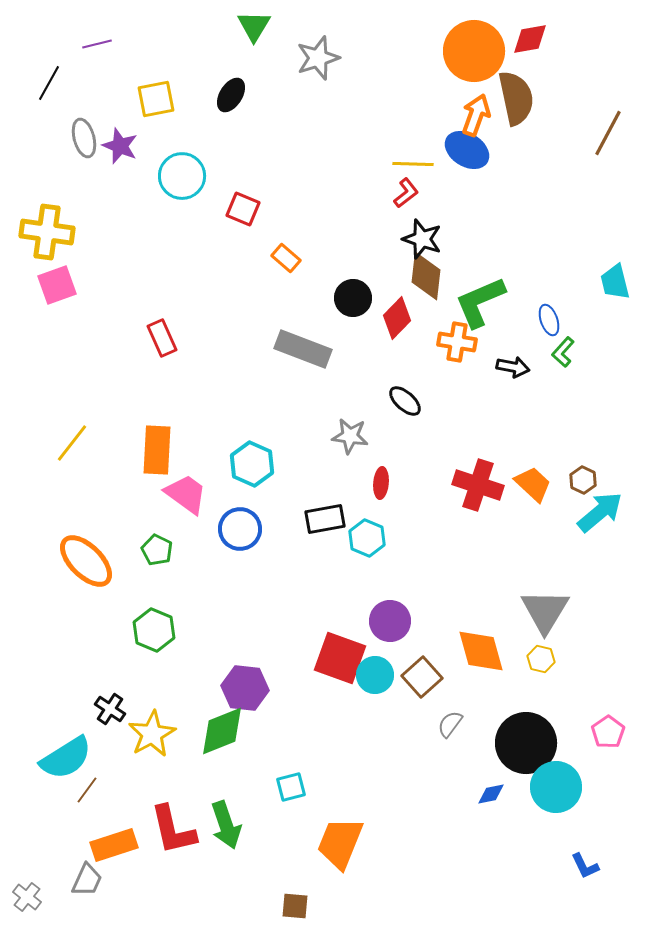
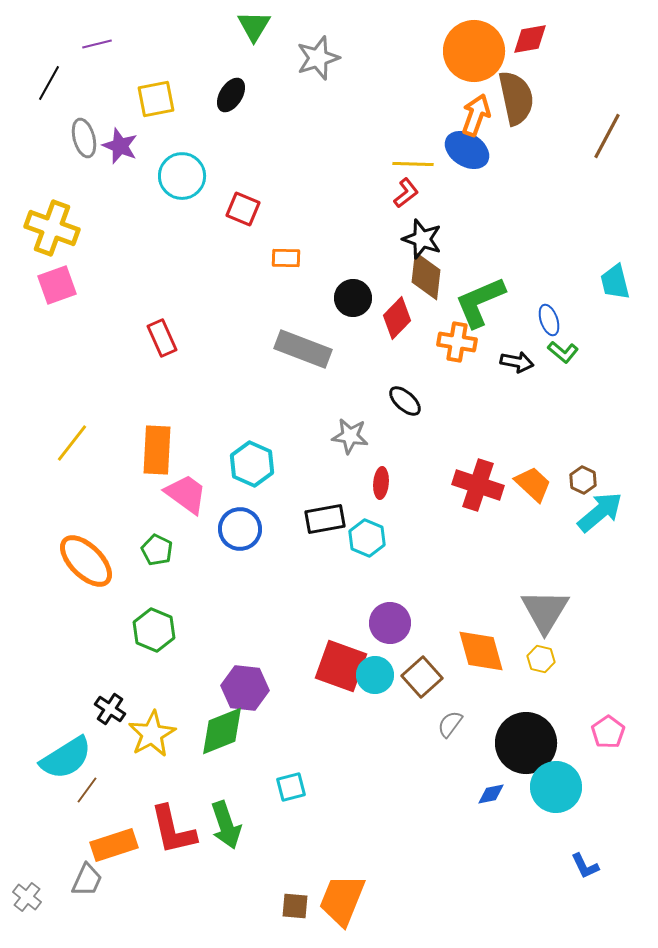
brown line at (608, 133): moved 1 px left, 3 px down
yellow cross at (47, 232): moved 5 px right, 4 px up; rotated 12 degrees clockwise
orange rectangle at (286, 258): rotated 40 degrees counterclockwise
green L-shape at (563, 352): rotated 92 degrees counterclockwise
black arrow at (513, 367): moved 4 px right, 5 px up
purple circle at (390, 621): moved 2 px down
red square at (340, 658): moved 1 px right, 8 px down
orange trapezoid at (340, 843): moved 2 px right, 57 px down
